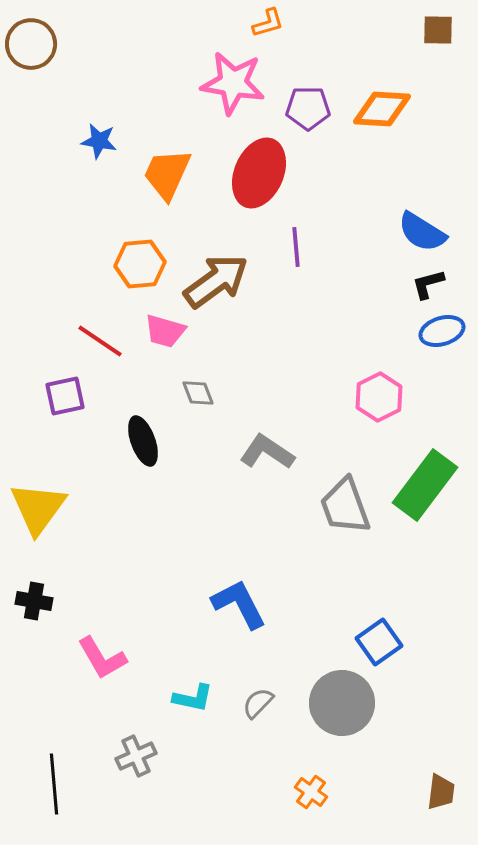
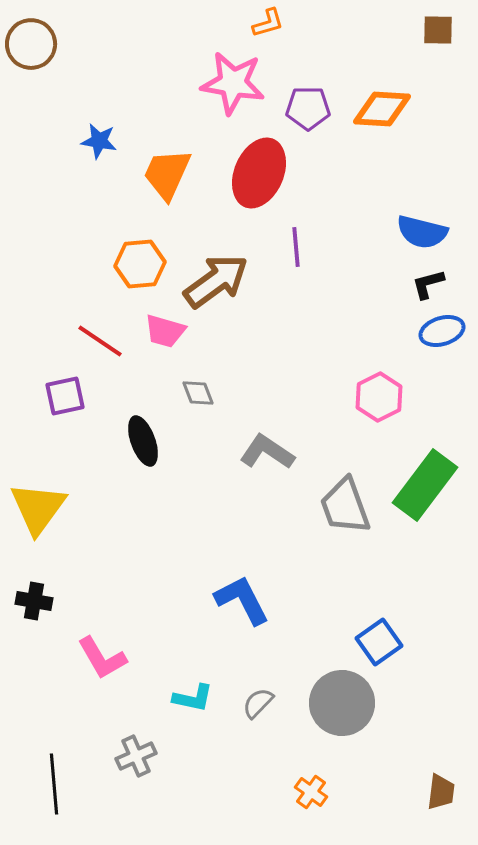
blue semicircle: rotated 18 degrees counterclockwise
blue L-shape: moved 3 px right, 4 px up
